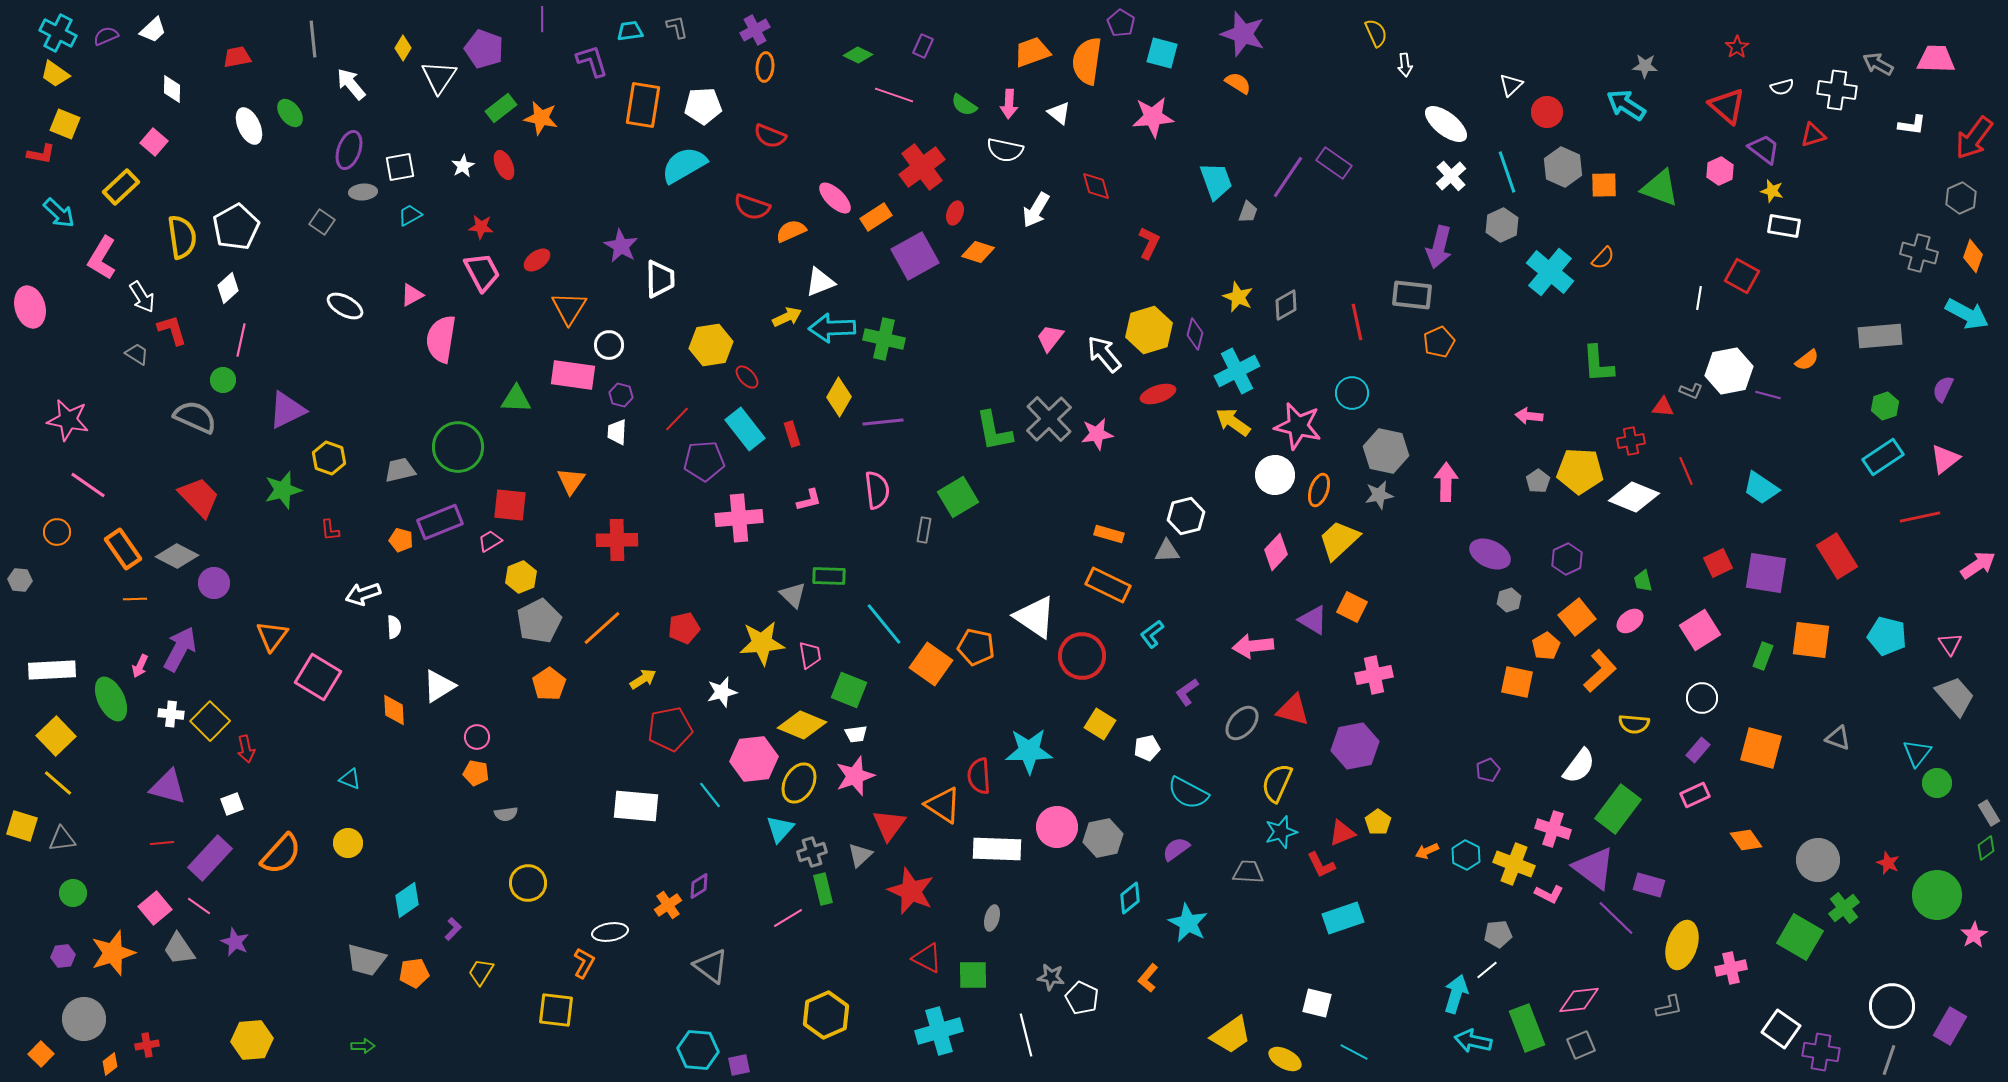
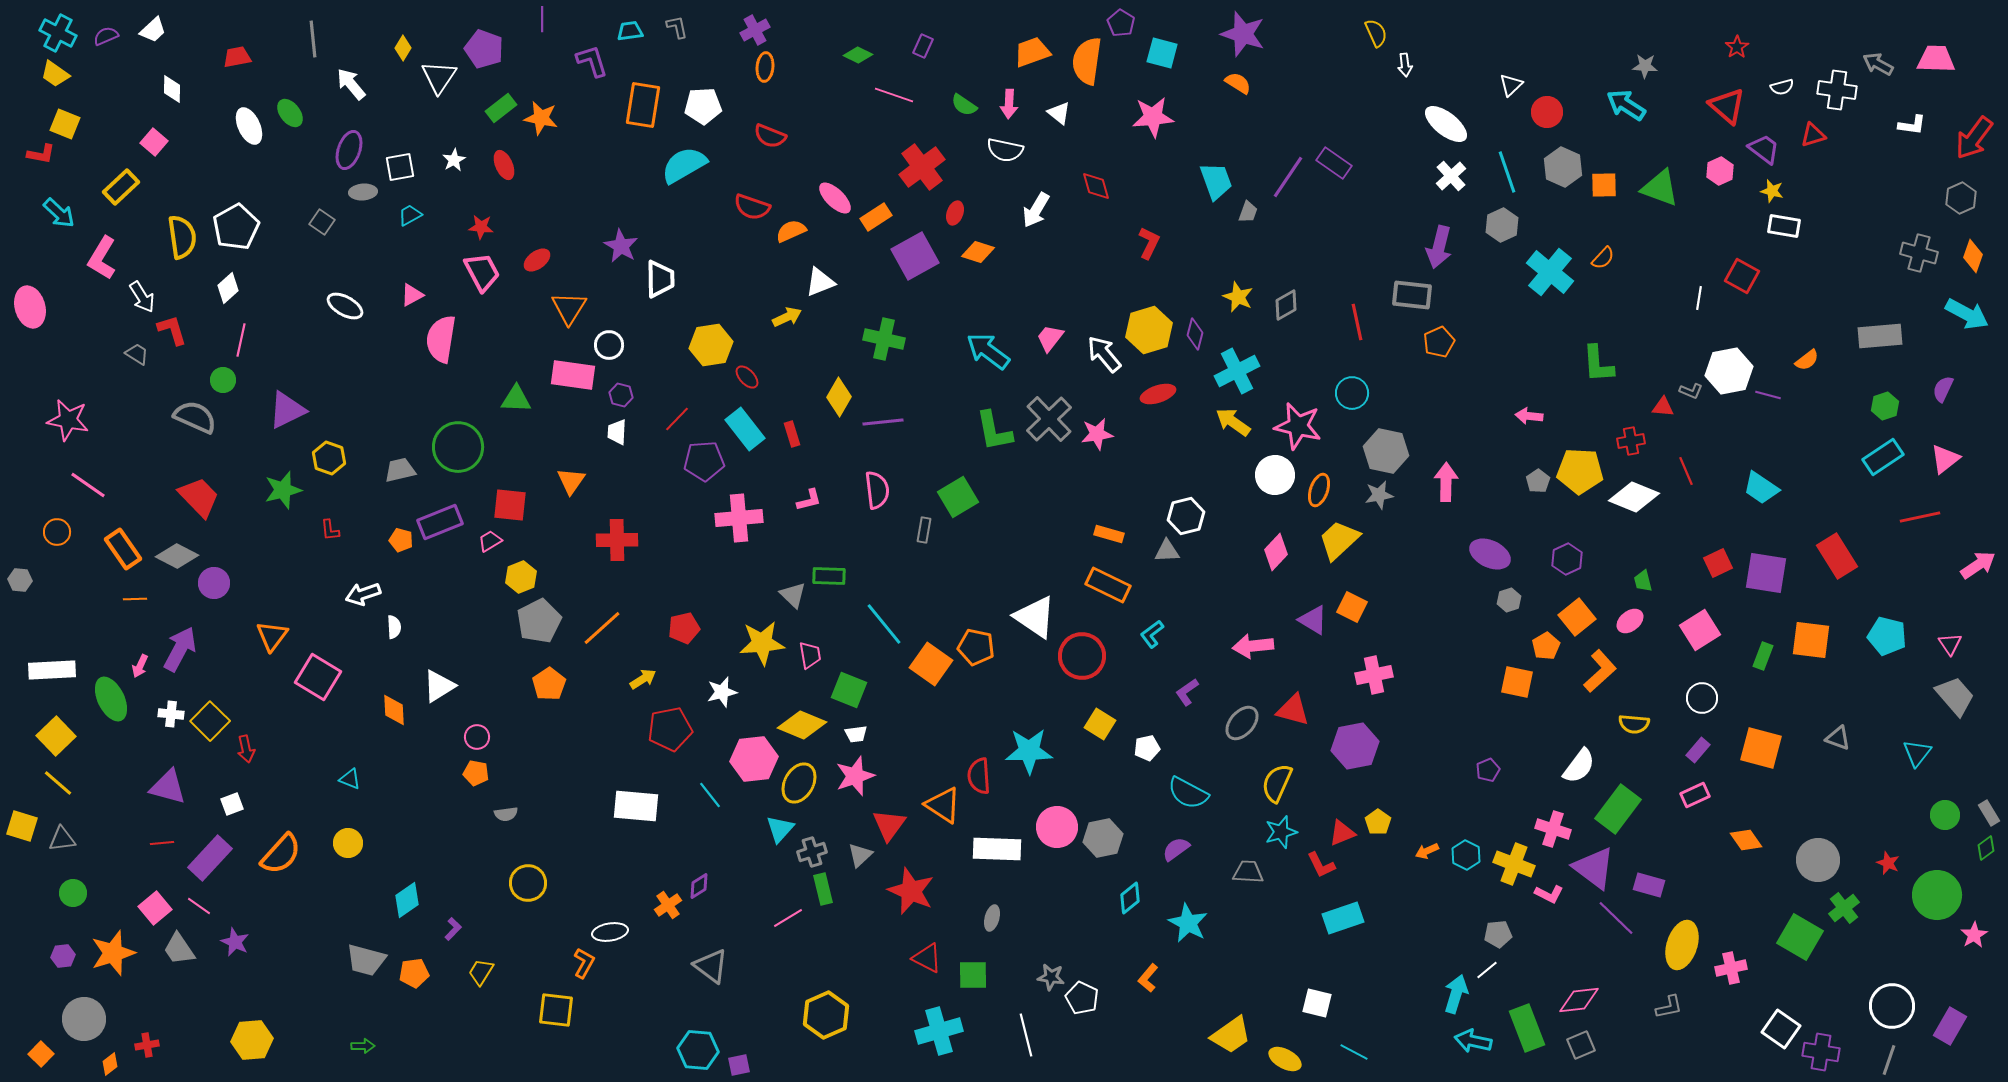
white star at (463, 166): moved 9 px left, 6 px up
cyan arrow at (832, 328): moved 156 px right, 23 px down; rotated 39 degrees clockwise
green circle at (1937, 783): moved 8 px right, 32 px down
